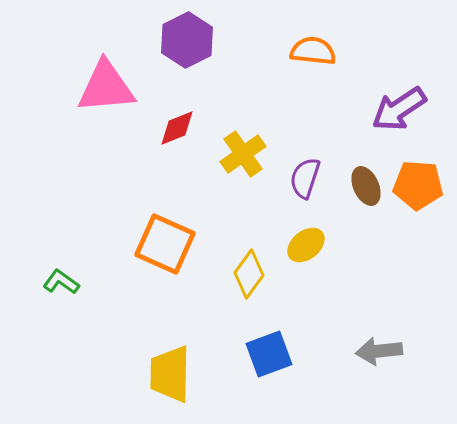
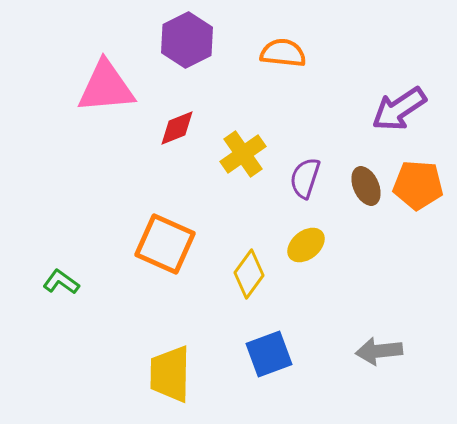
orange semicircle: moved 30 px left, 2 px down
